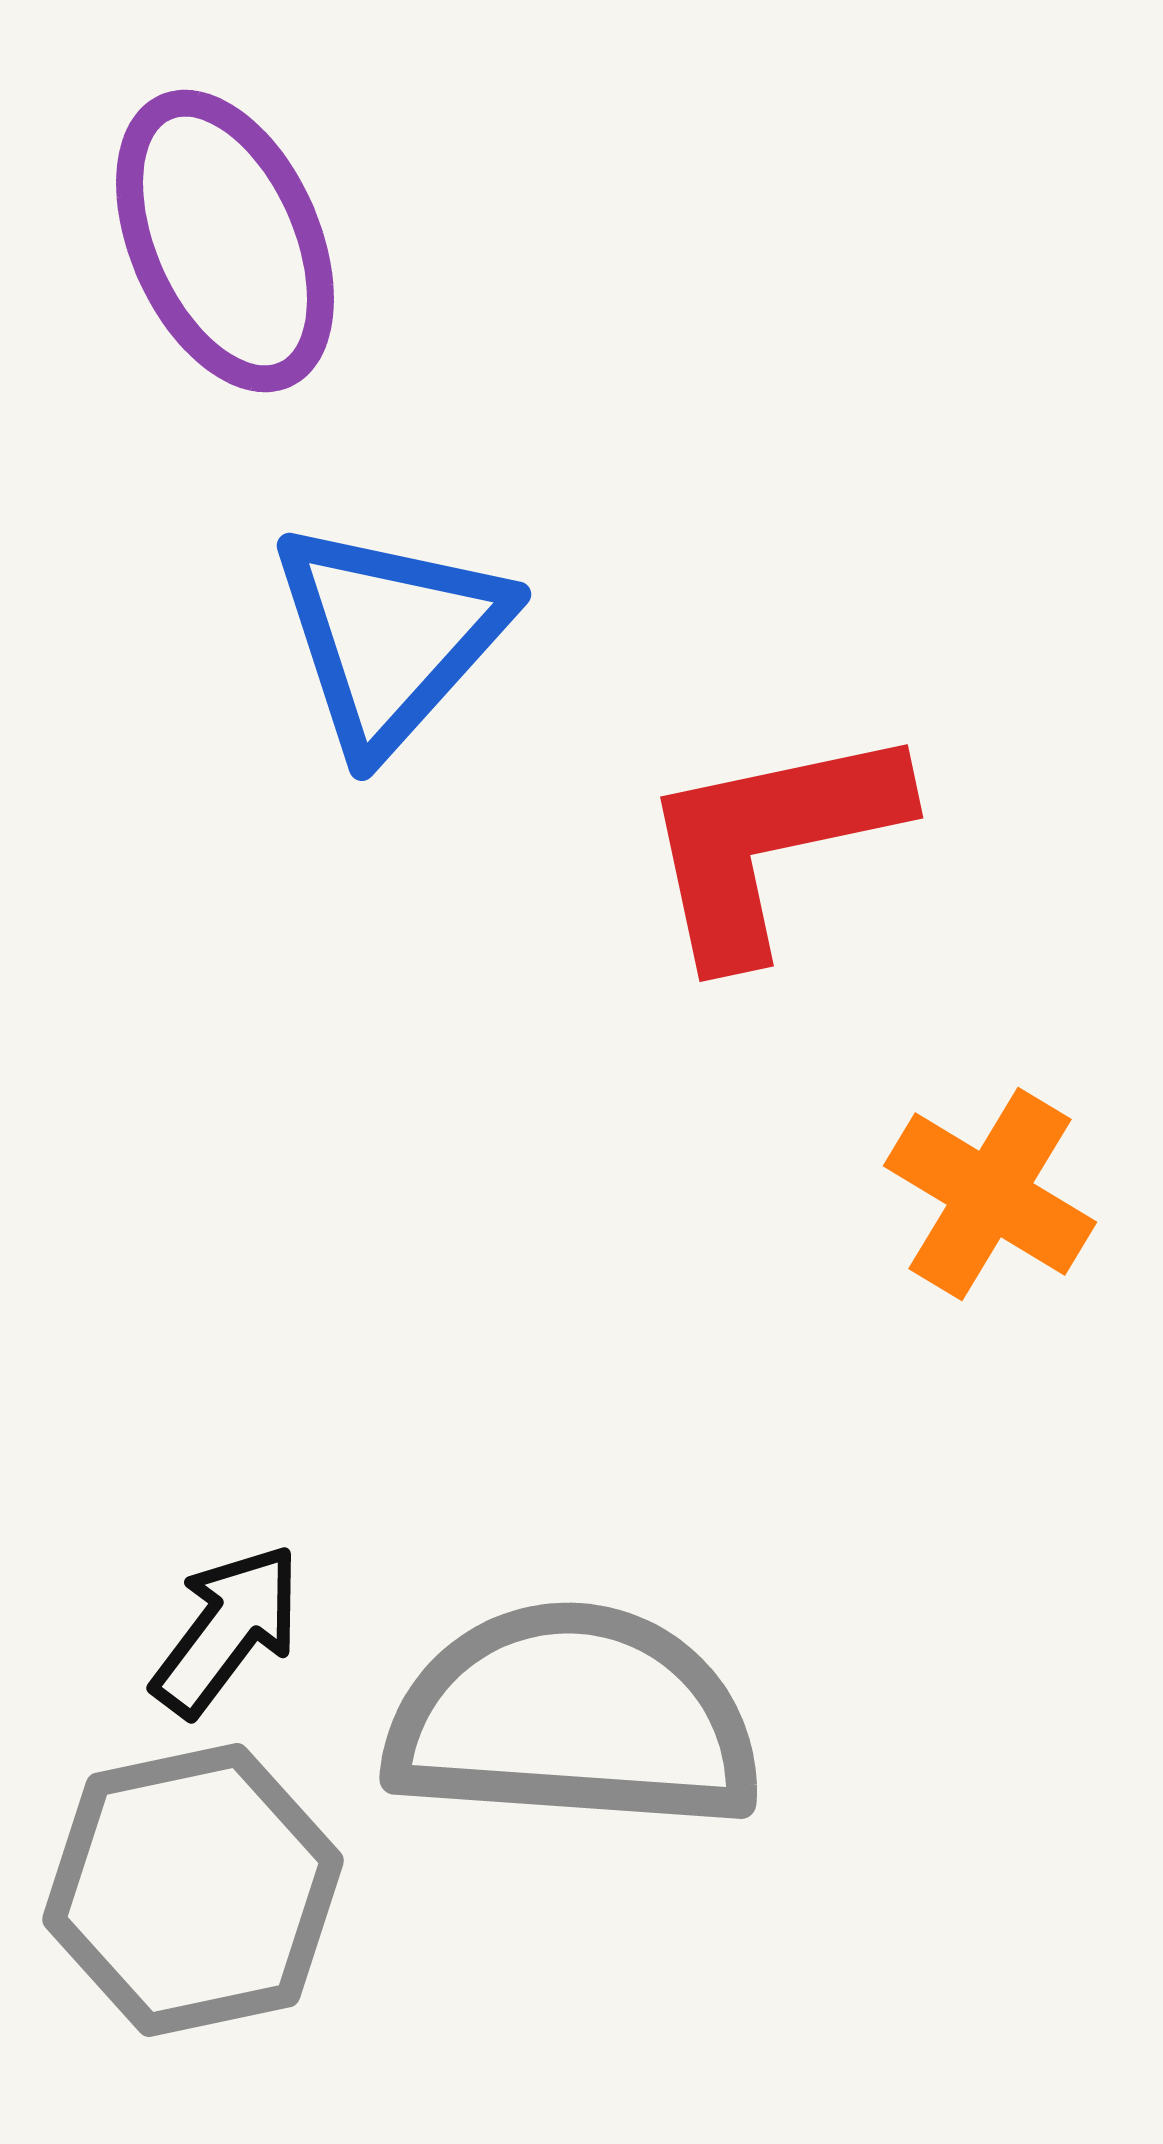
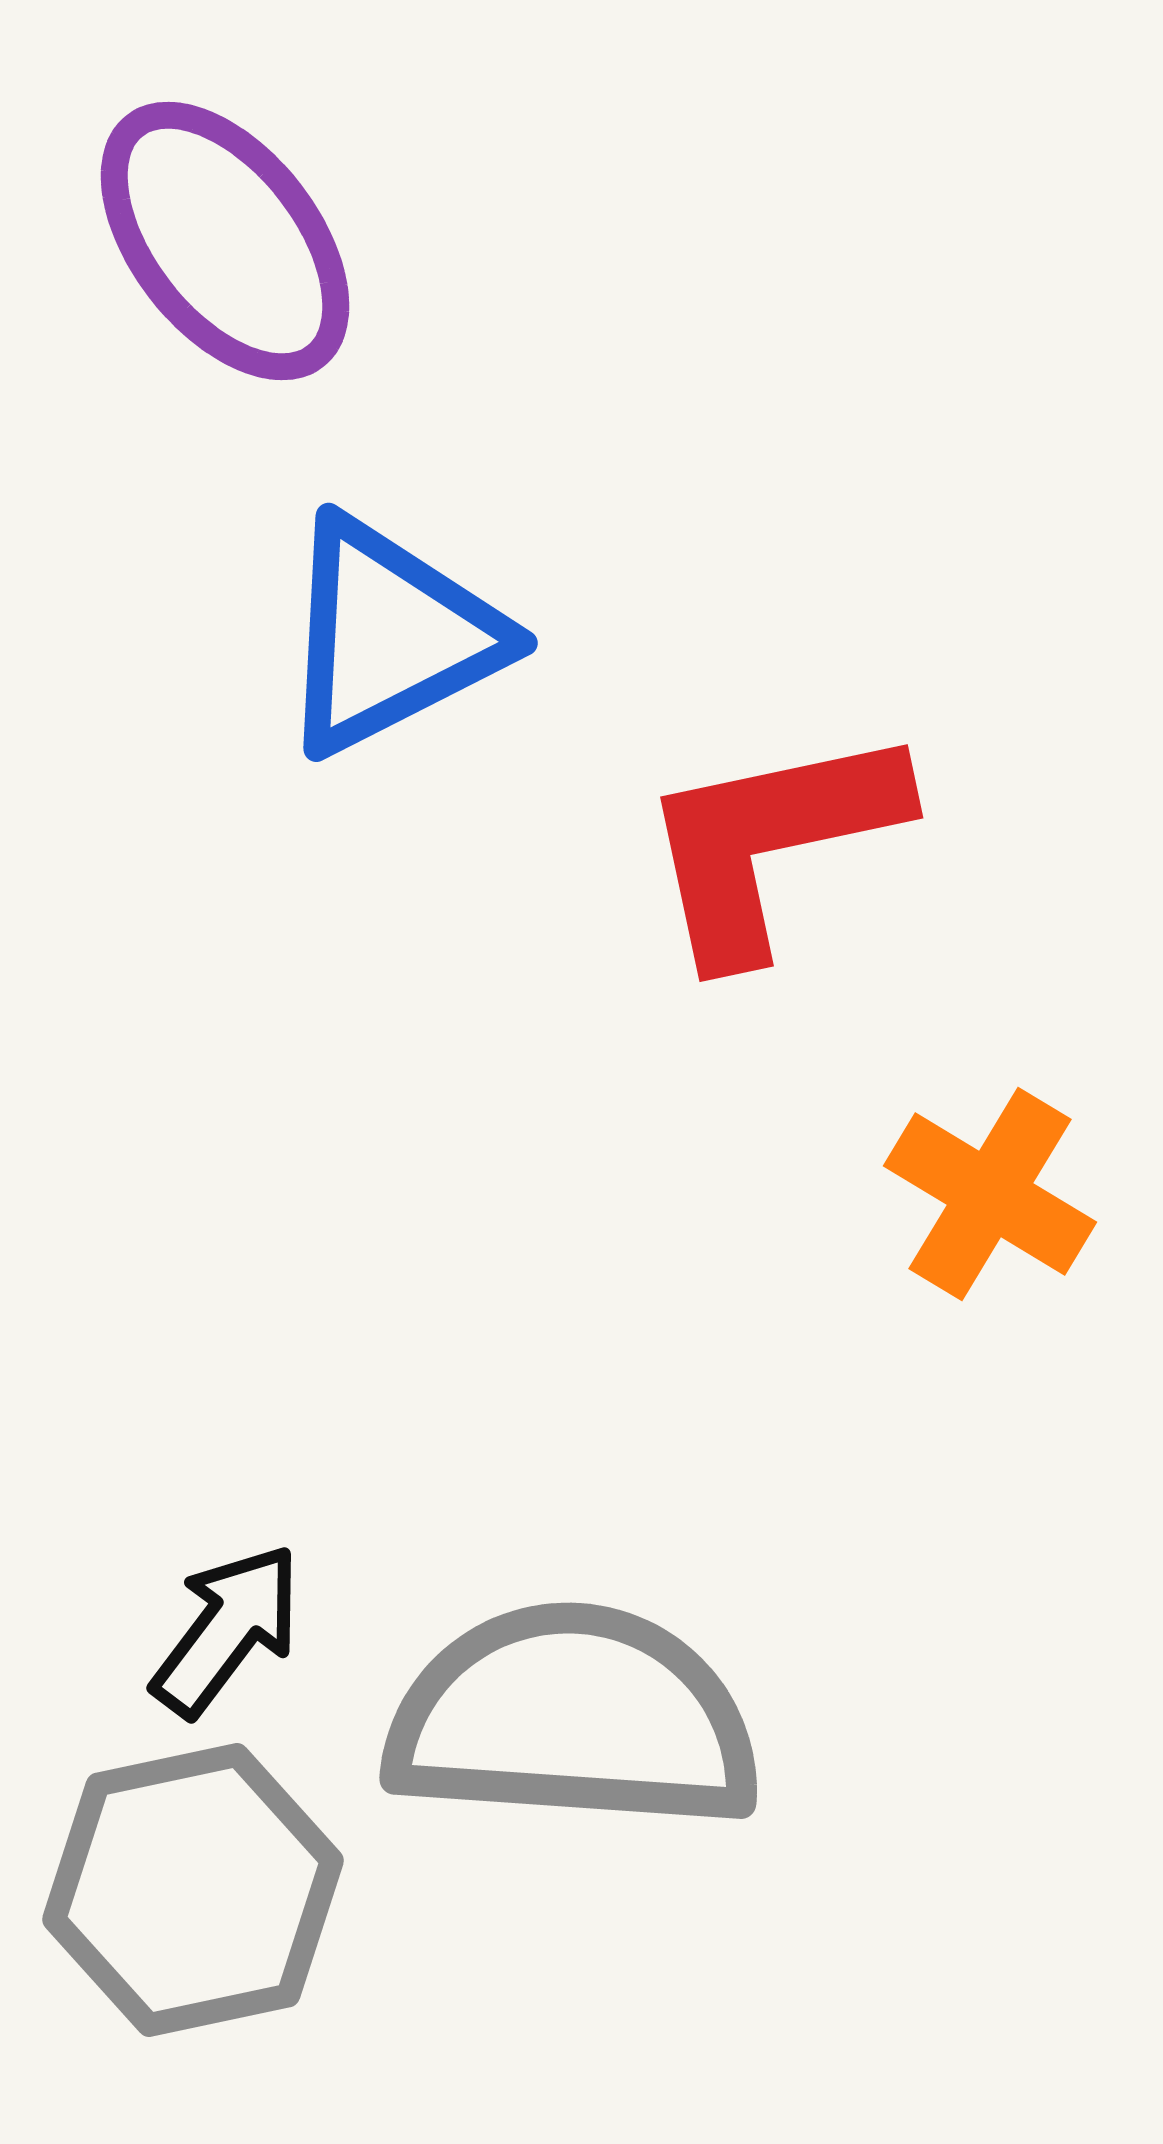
purple ellipse: rotated 14 degrees counterclockwise
blue triangle: rotated 21 degrees clockwise
